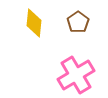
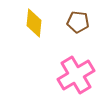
brown pentagon: rotated 30 degrees counterclockwise
